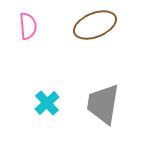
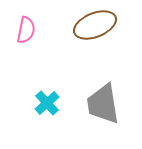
pink semicircle: moved 2 px left, 4 px down; rotated 16 degrees clockwise
gray trapezoid: rotated 18 degrees counterclockwise
